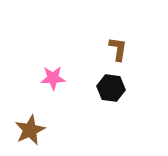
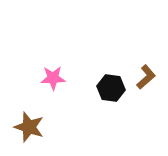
brown L-shape: moved 28 px right, 28 px down; rotated 40 degrees clockwise
brown star: moved 1 px left, 3 px up; rotated 28 degrees counterclockwise
